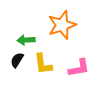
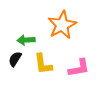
orange star: rotated 8 degrees counterclockwise
black semicircle: moved 2 px left, 1 px up
